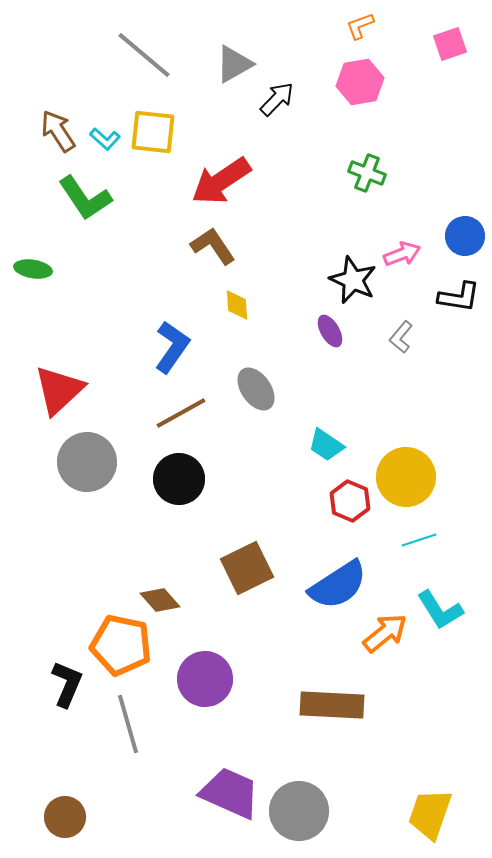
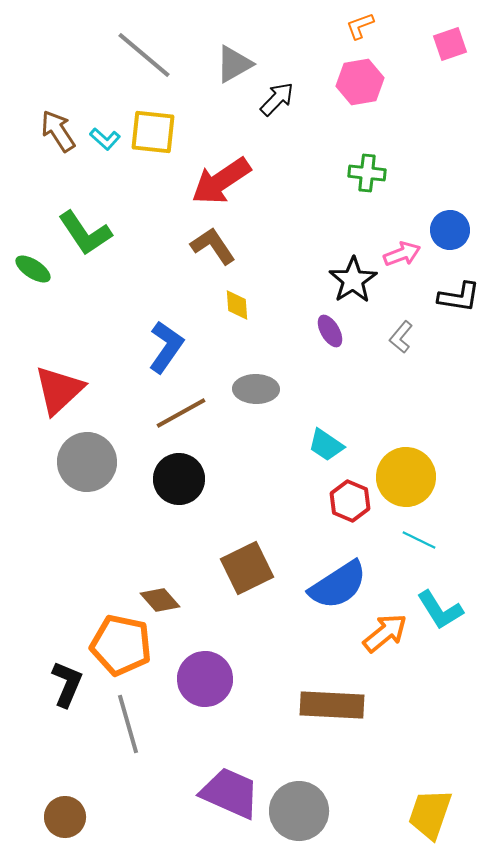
green cross at (367, 173): rotated 15 degrees counterclockwise
green L-shape at (85, 198): moved 35 px down
blue circle at (465, 236): moved 15 px left, 6 px up
green ellipse at (33, 269): rotated 24 degrees clockwise
black star at (353, 280): rotated 15 degrees clockwise
blue L-shape at (172, 347): moved 6 px left
gray ellipse at (256, 389): rotated 54 degrees counterclockwise
cyan line at (419, 540): rotated 44 degrees clockwise
